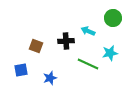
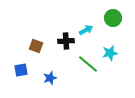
cyan arrow: moved 2 px left, 1 px up; rotated 128 degrees clockwise
green line: rotated 15 degrees clockwise
